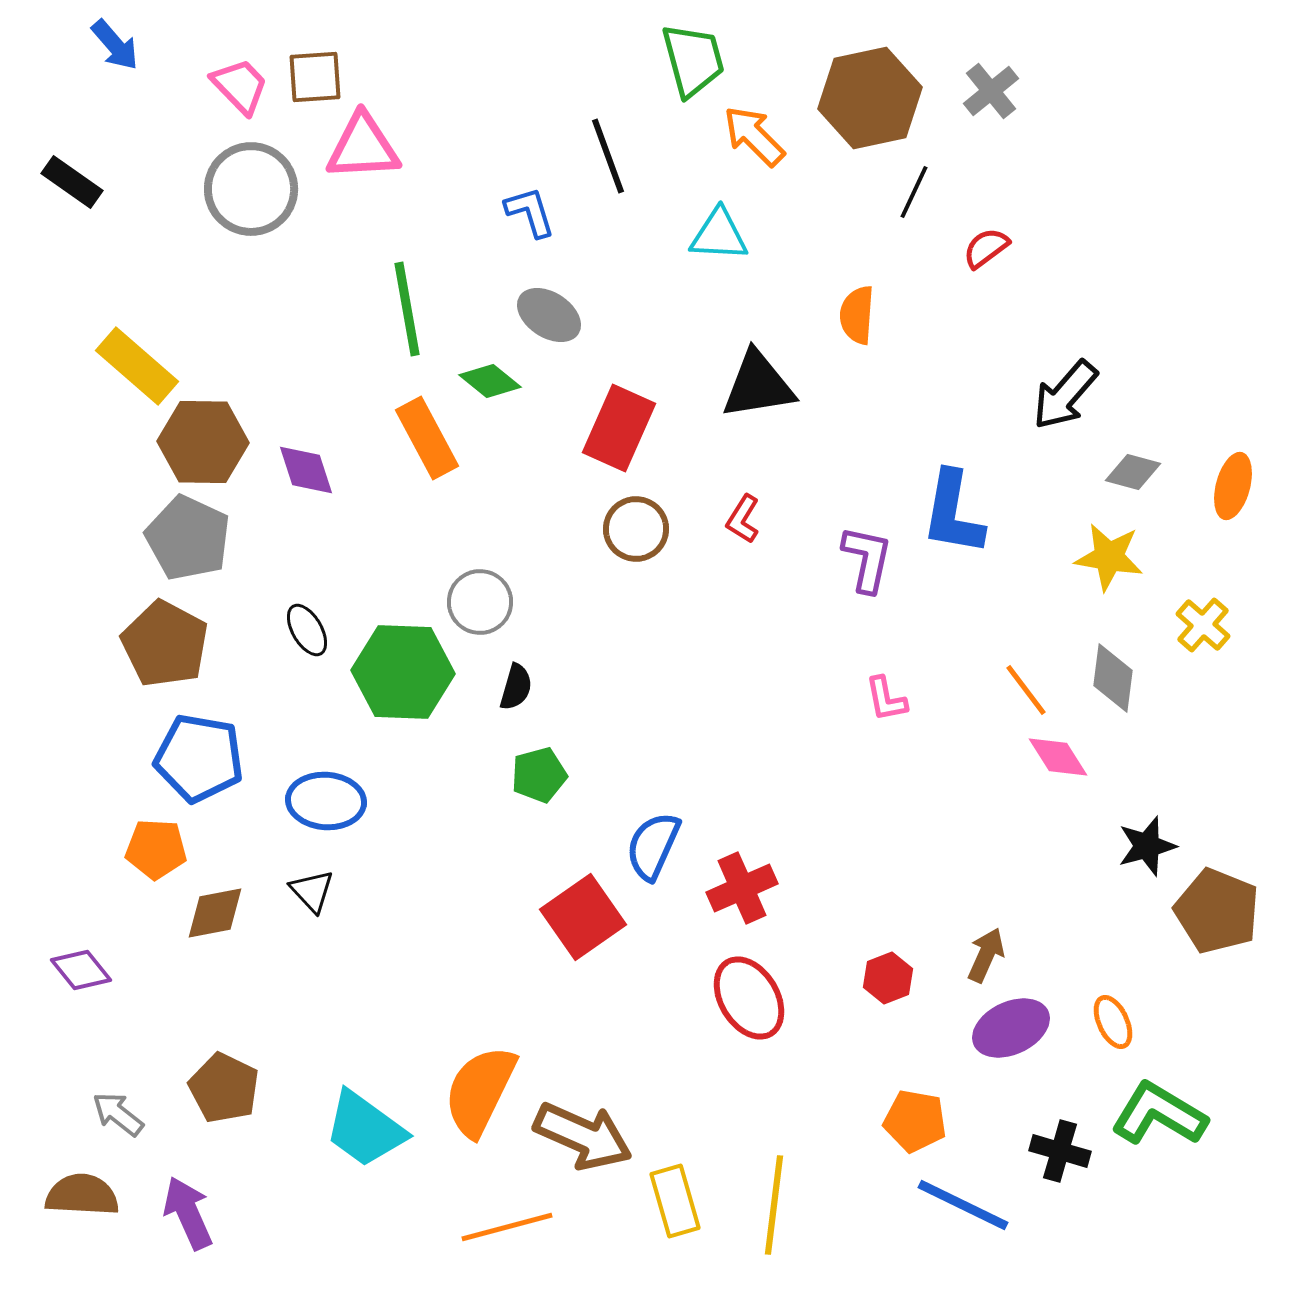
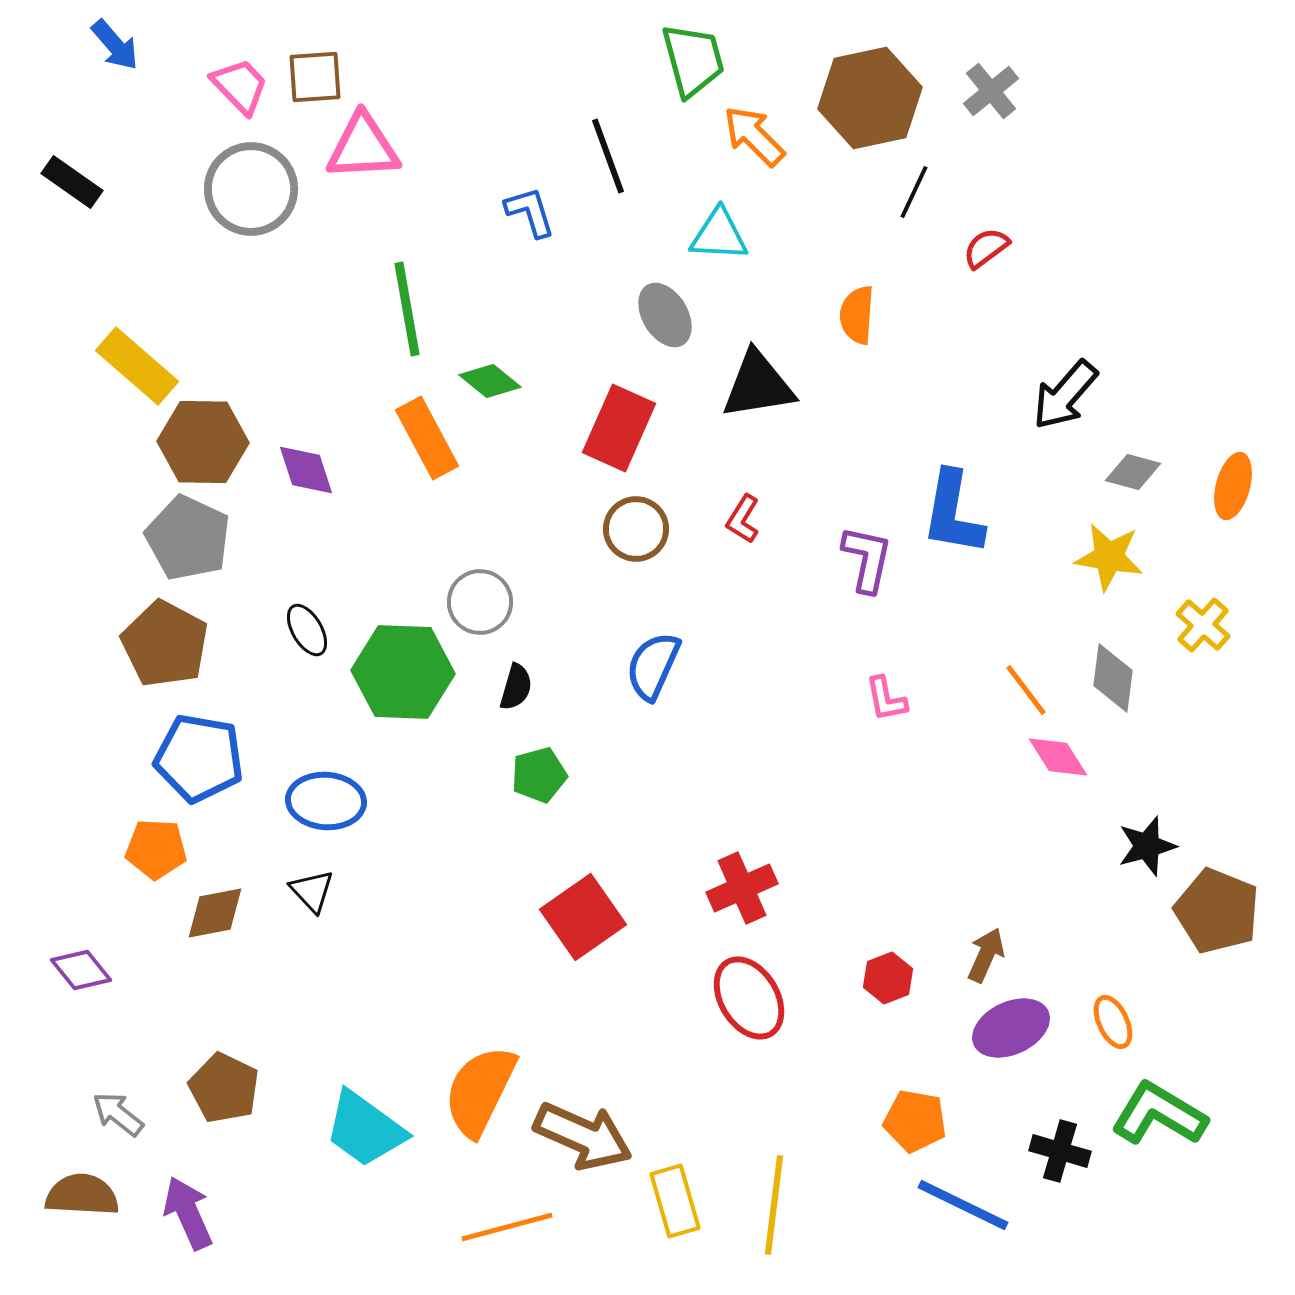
gray ellipse at (549, 315): moved 116 px right; rotated 26 degrees clockwise
blue semicircle at (653, 846): moved 180 px up
